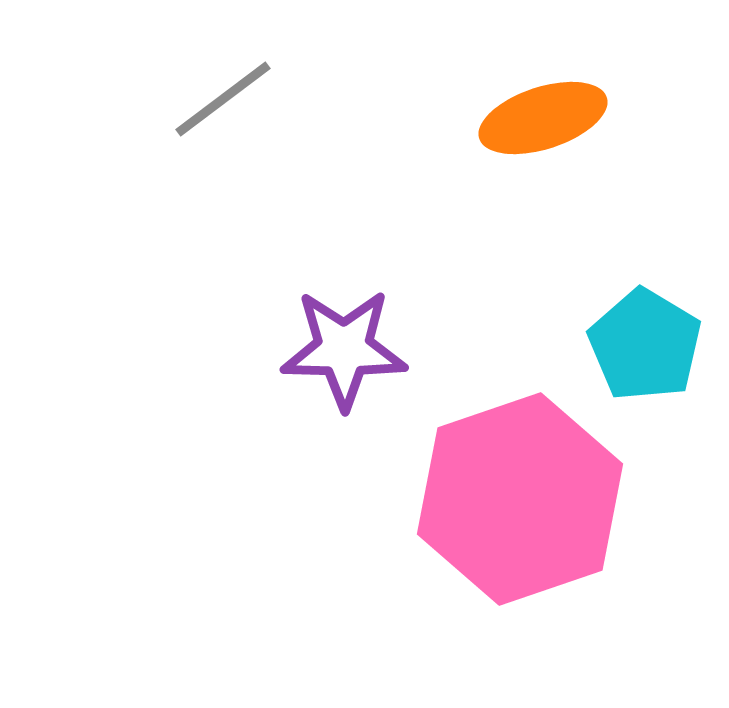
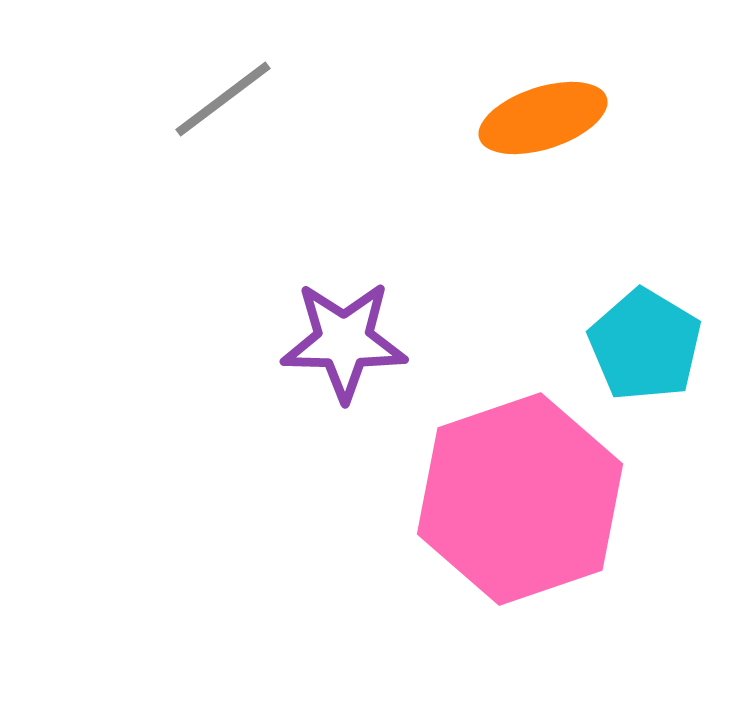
purple star: moved 8 px up
